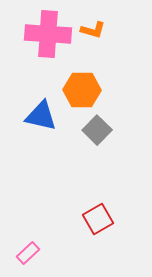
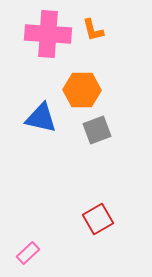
orange L-shape: rotated 60 degrees clockwise
blue triangle: moved 2 px down
gray square: rotated 24 degrees clockwise
